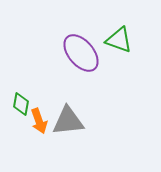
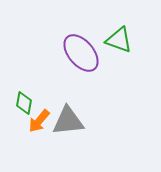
green diamond: moved 3 px right, 1 px up
orange arrow: rotated 60 degrees clockwise
